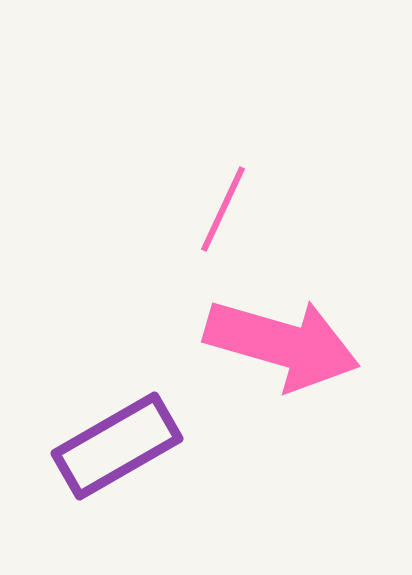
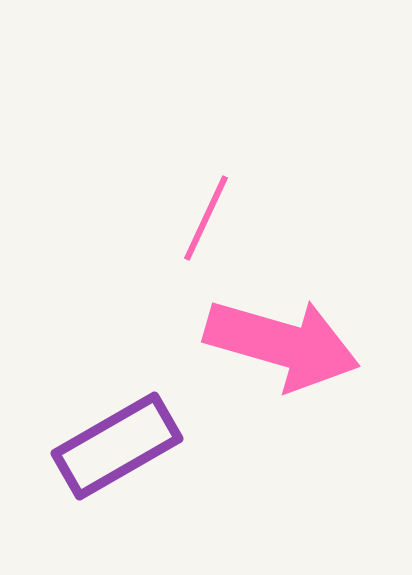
pink line: moved 17 px left, 9 px down
